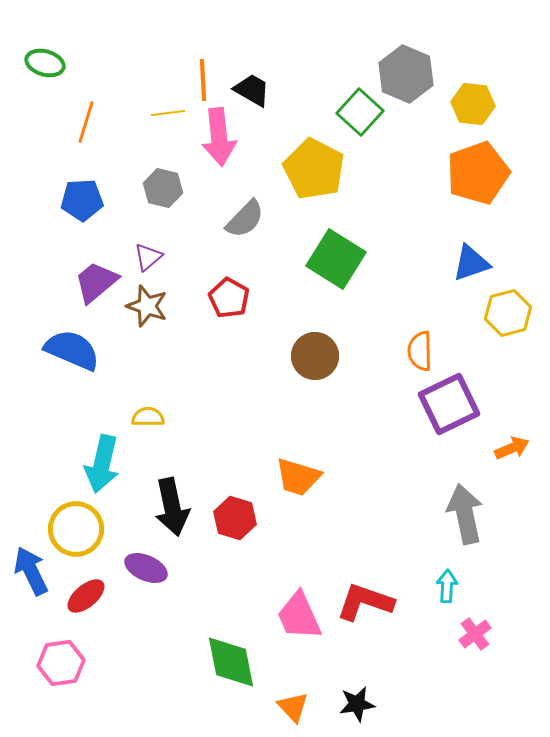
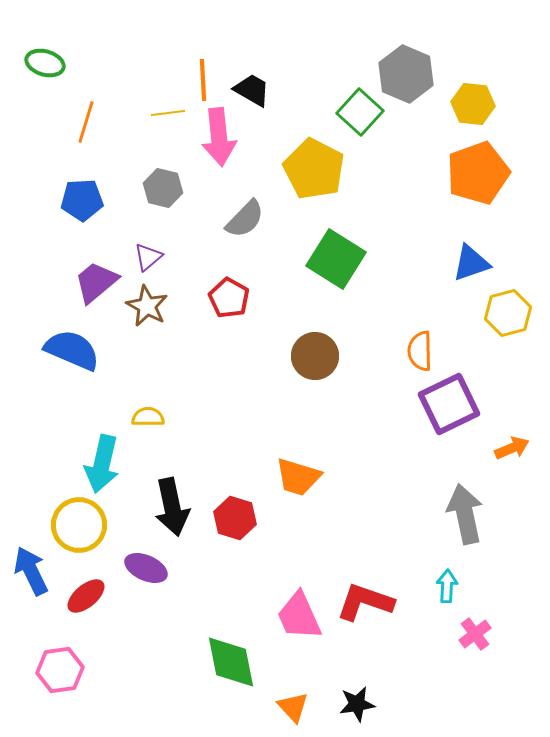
brown star at (147, 306): rotated 9 degrees clockwise
yellow circle at (76, 529): moved 3 px right, 4 px up
pink hexagon at (61, 663): moved 1 px left, 7 px down
